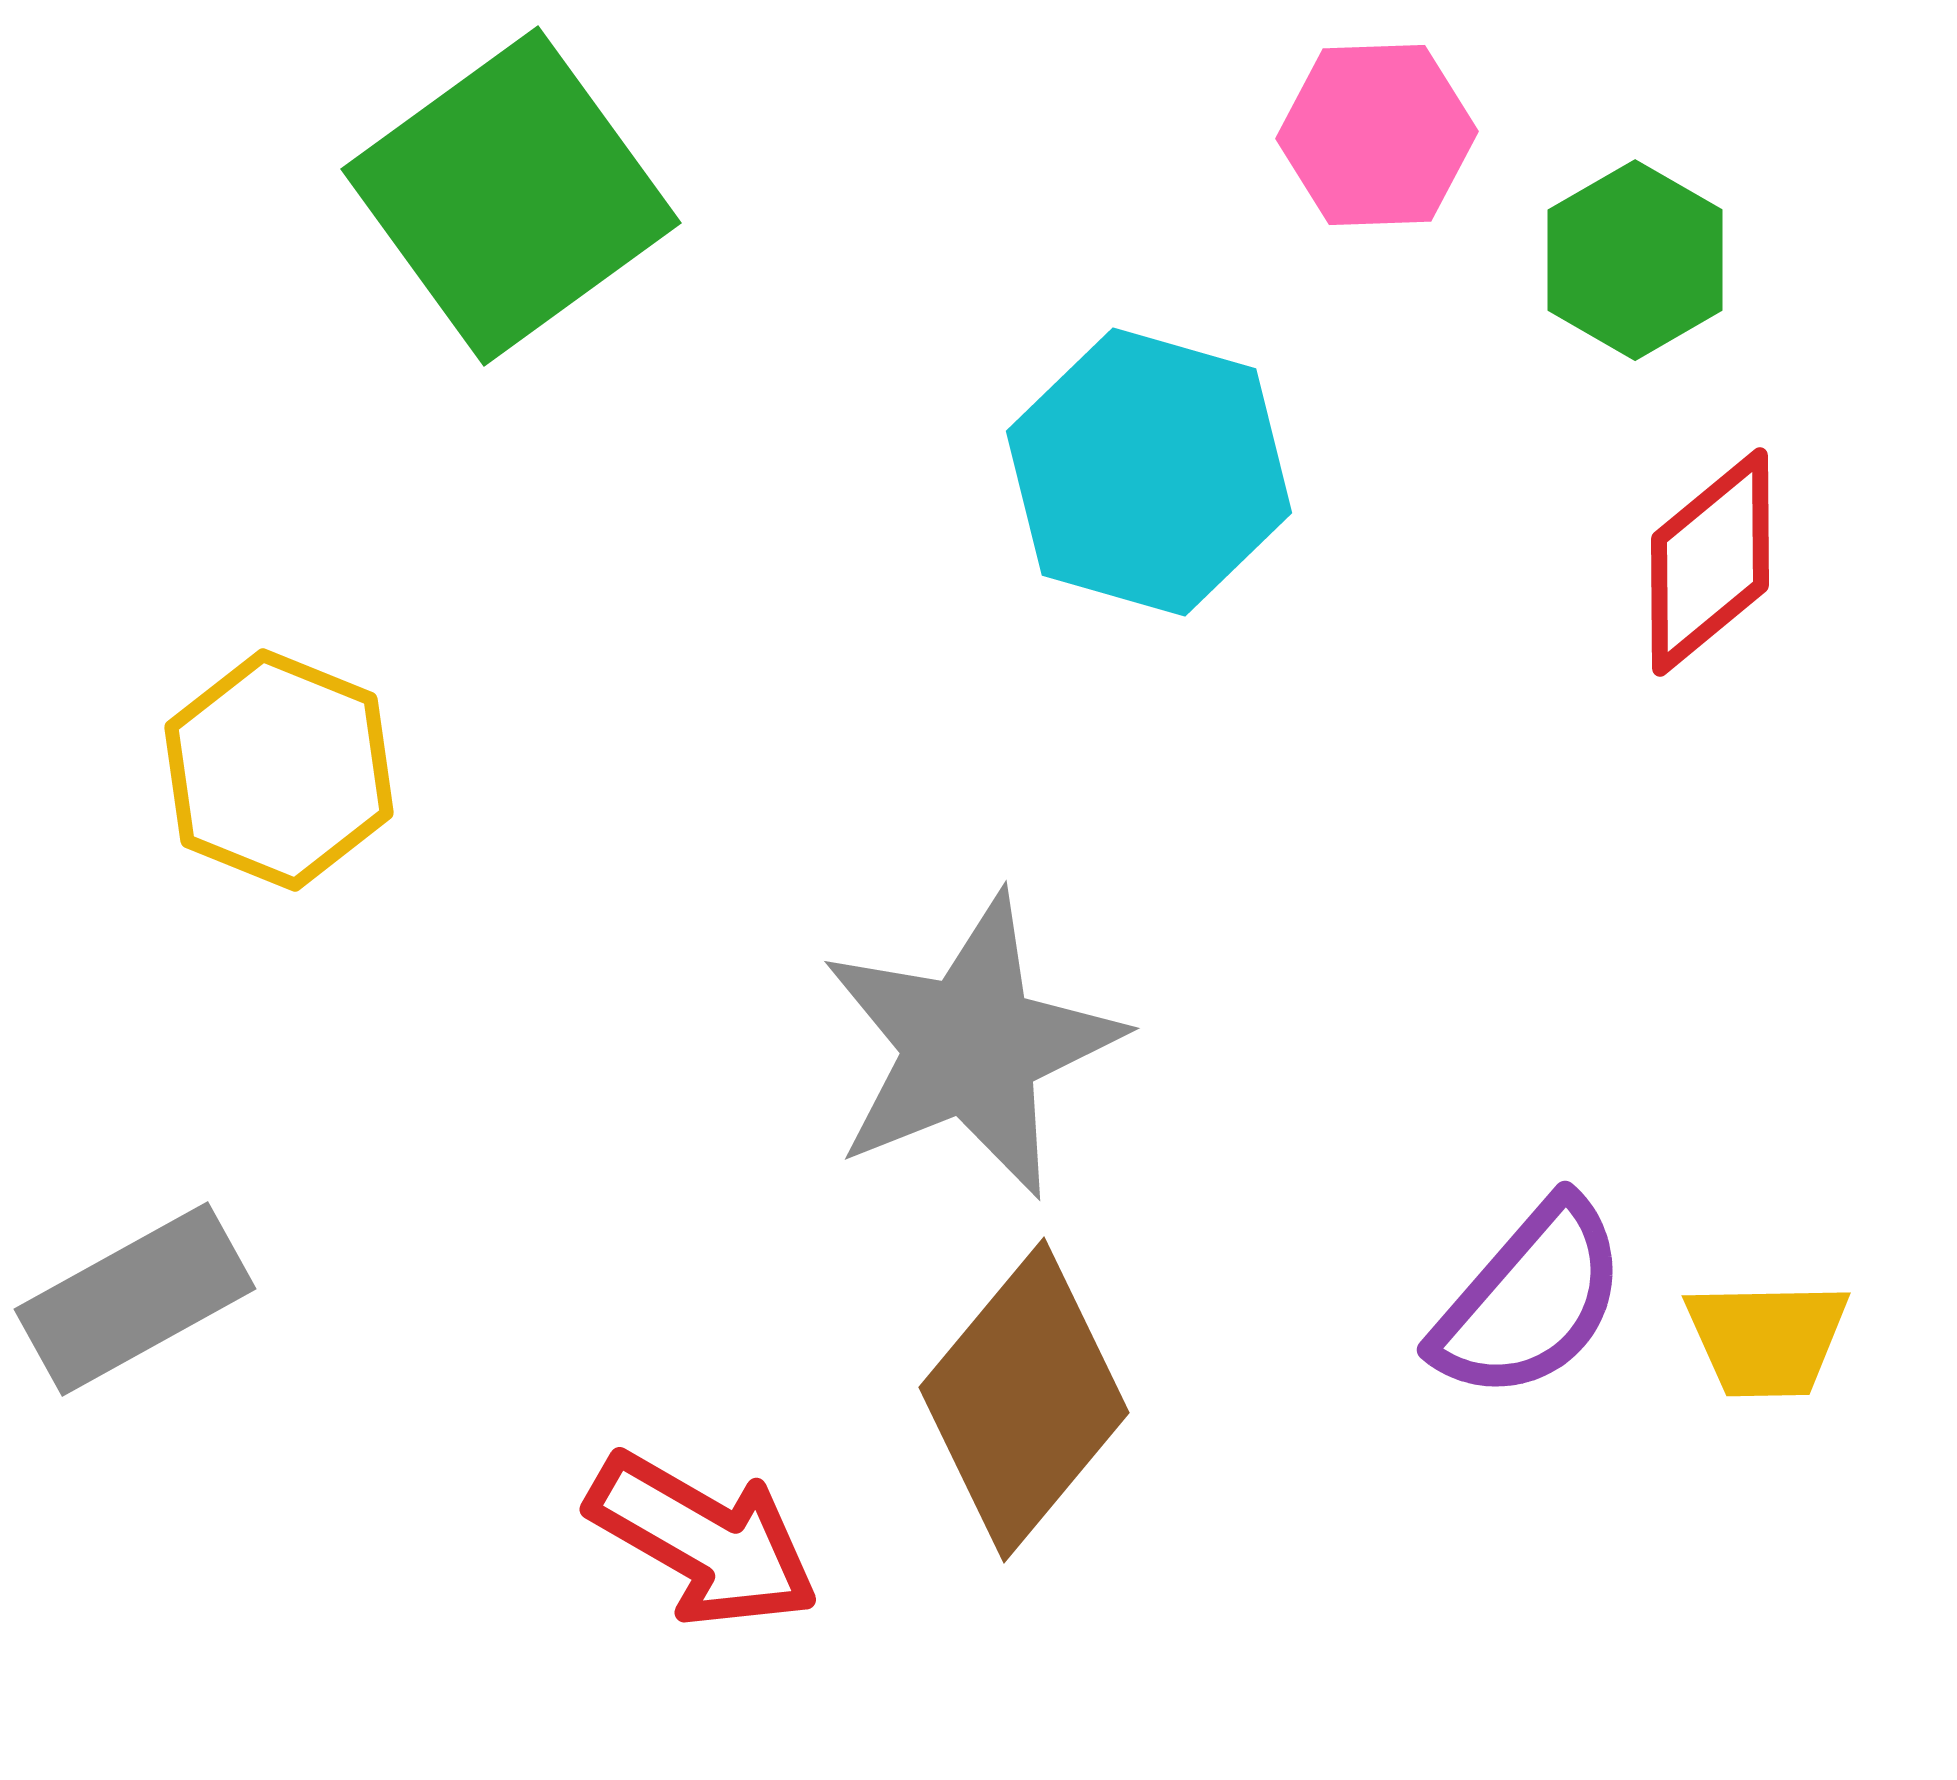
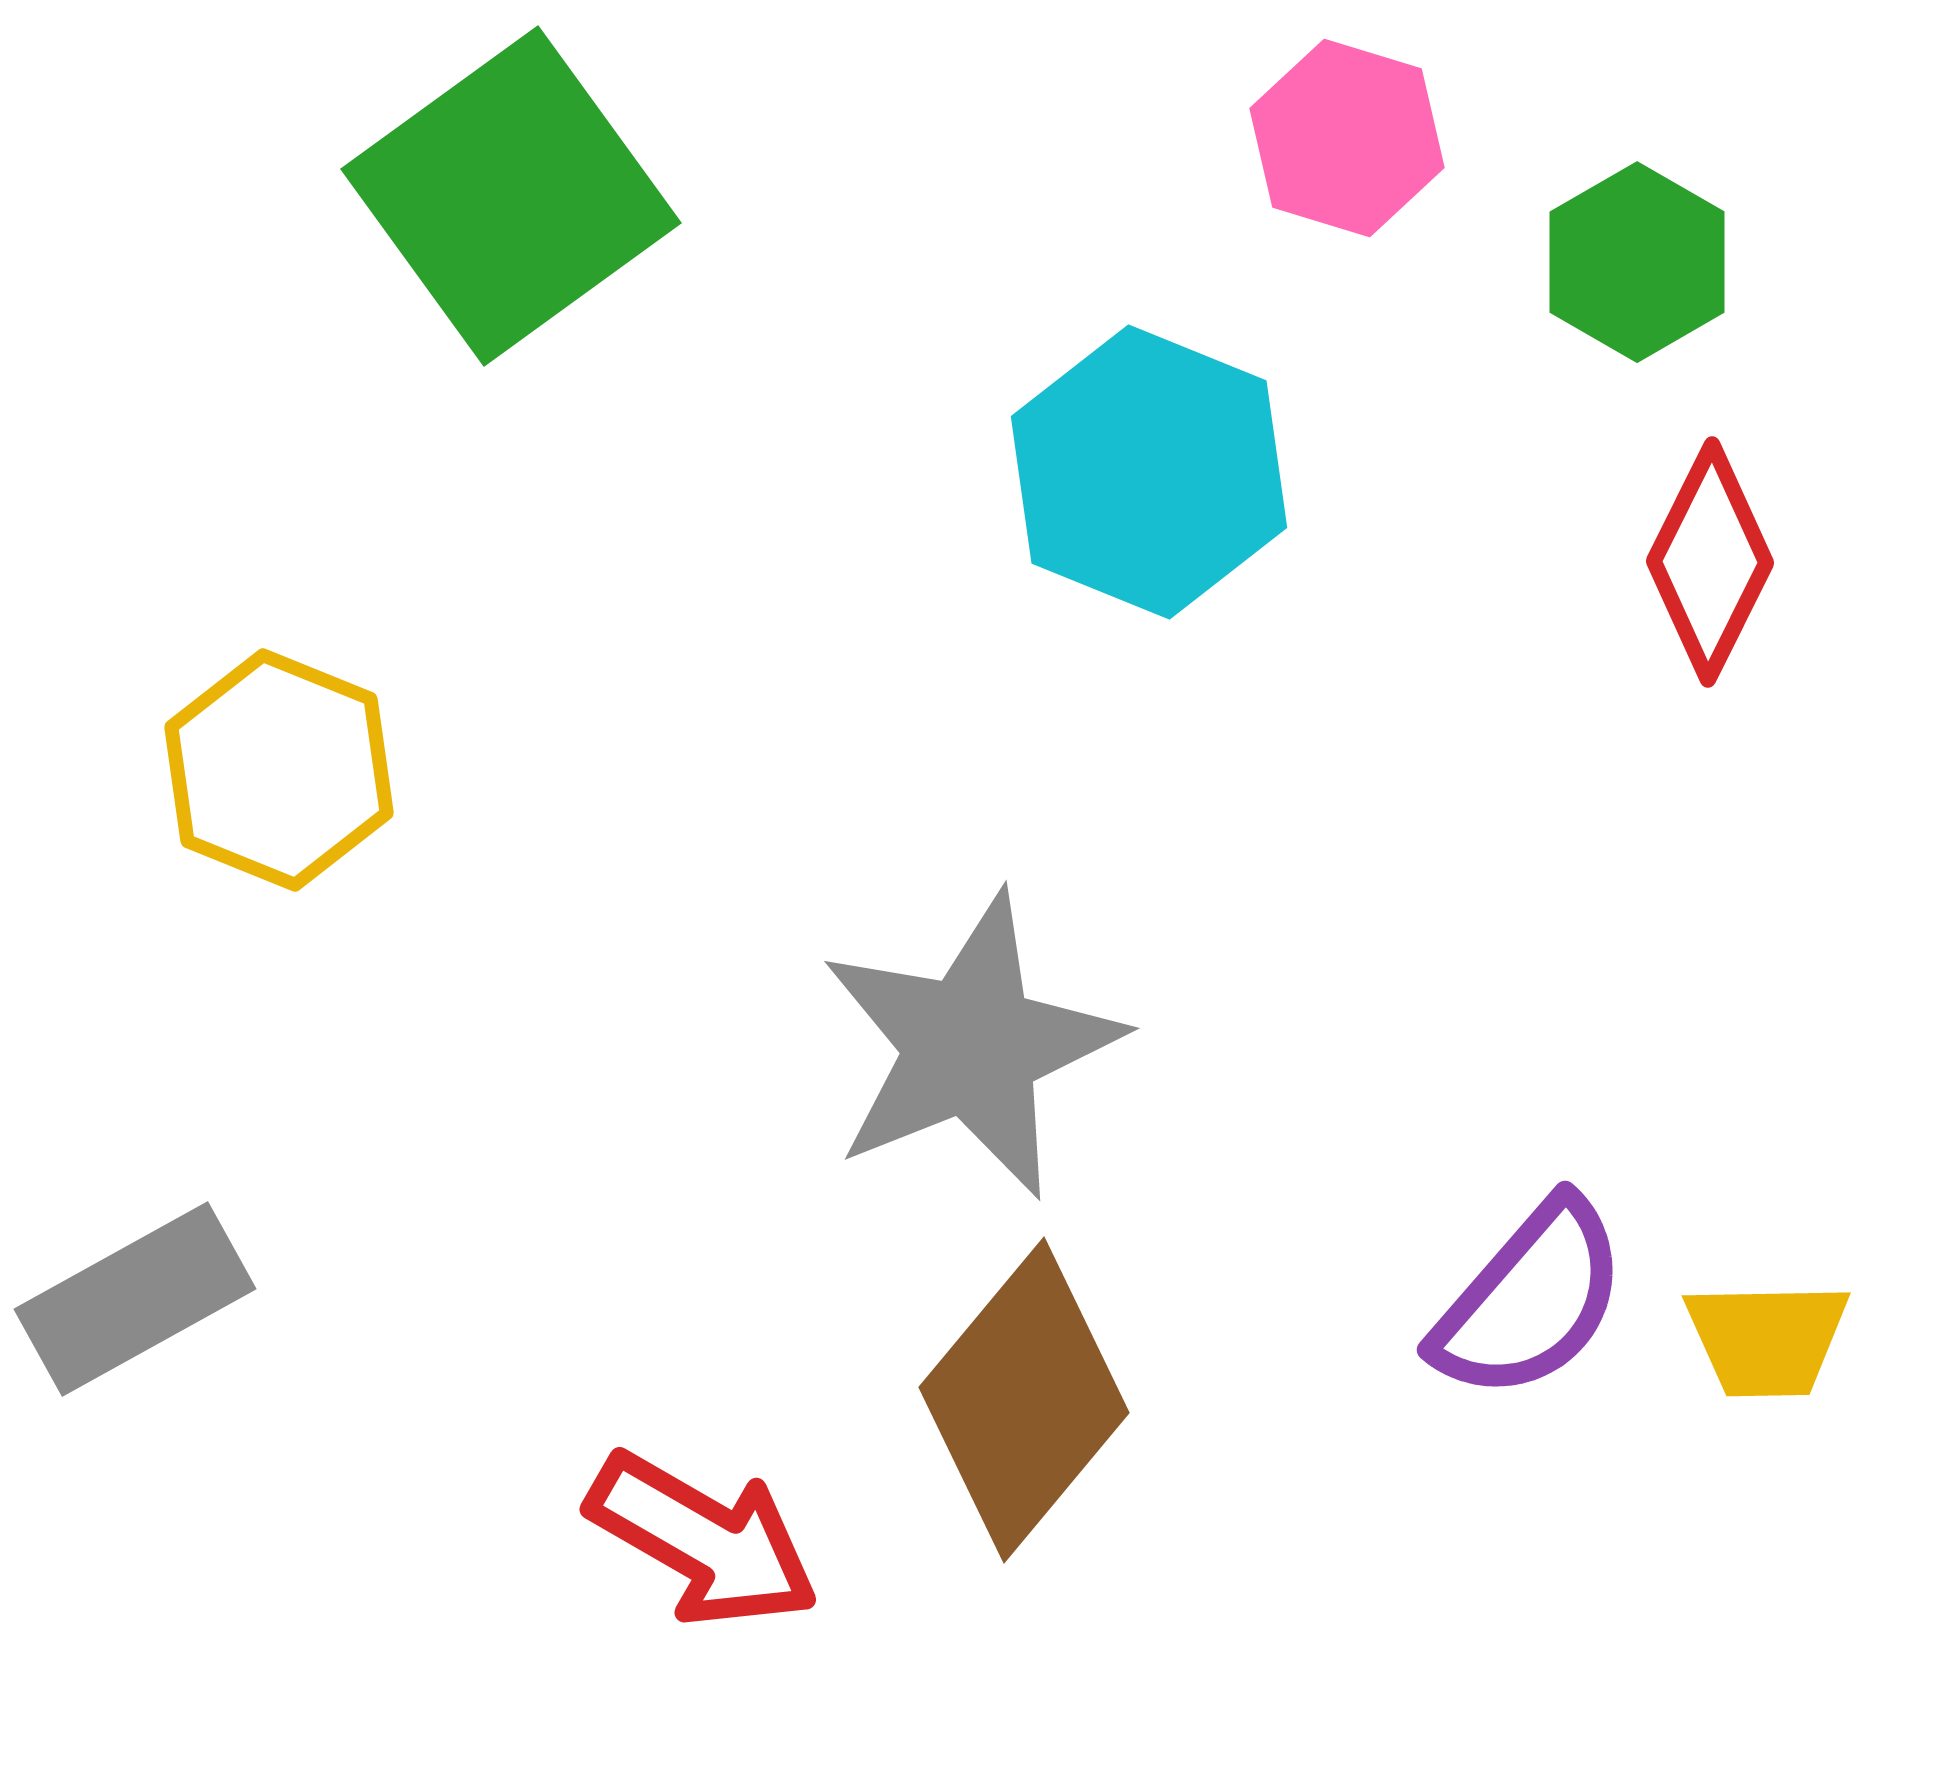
pink hexagon: moved 30 px left, 3 px down; rotated 19 degrees clockwise
green hexagon: moved 2 px right, 2 px down
cyan hexagon: rotated 6 degrees clockwise
red diamond: rotated 24 degrees counterclockwise
